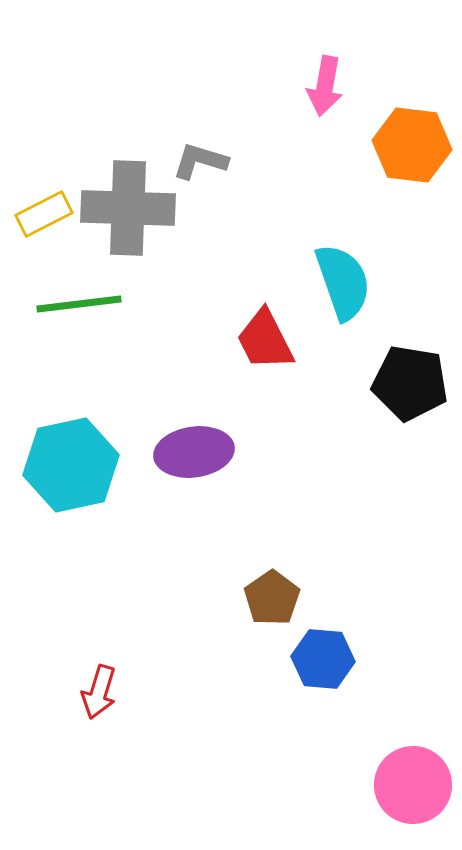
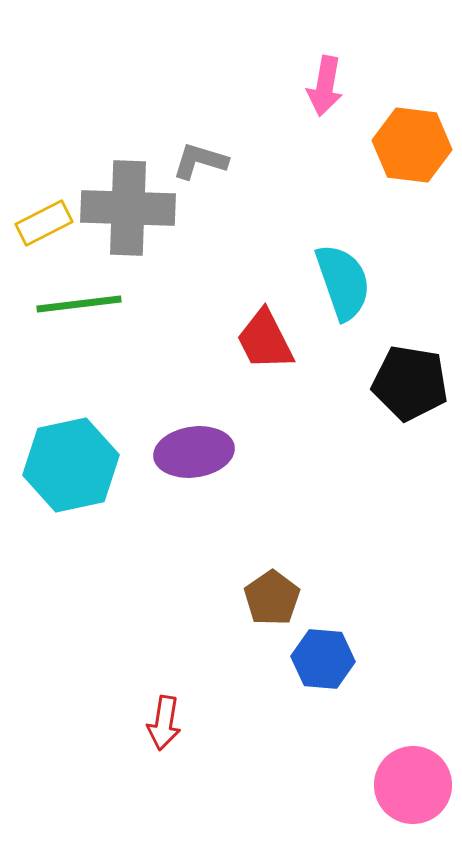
yellow rectangle: moved 9 px down
red arrow: moved 65 px right, 31 px down; rotated 8 degrees counterclockwise
